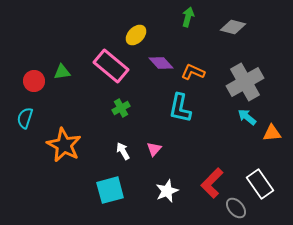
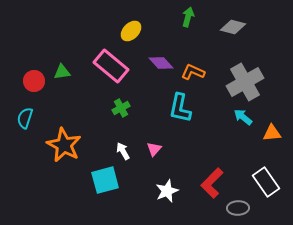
yellow ellipse: moved 5 px left, 4 px up
cyan arrow: moved 4 px left
white rectangle: moved 6 px right, 2 px up
cyan square: moved 5 px left, 10 px up
gray ellipse: moved 2 px right; rotated 50 degrees counterclockwise
